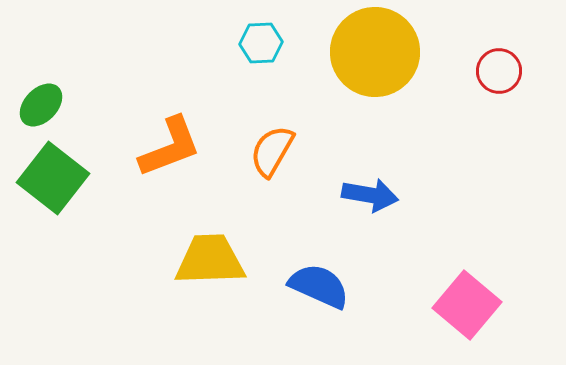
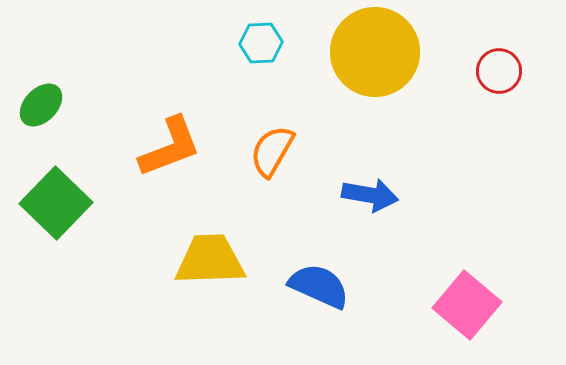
green square: moved 3 px right, 25 px down; rotated 6 degrees clockwise
